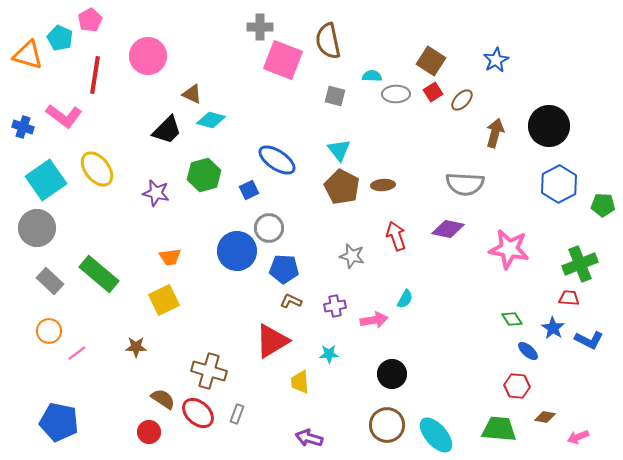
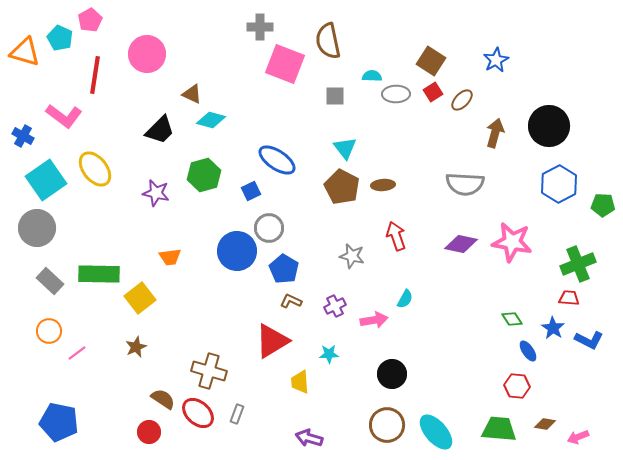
orange triangle at (28, 55): moved 3 px left, 3 px up
pink circle at (148, 56): moved 1 px left, 2 px up
pink square at (283, 60): moved 2 px right, 4 px down
gray square at (335, 96): rotated 15 degrees counterclockwise
blue cross at (23, 127): moved 9 px down; rotated 10 degrees clockwise
black trapezoid at (167, 130): moved 7 px left
cyan triangle at (339, 150): moved 6 px right, 2 px up
yellow ellipse at (97, 169): moved 2 px left
blue square at (249, 190): moved 2 px right, 1 px down
purple diamond at (448, 229): moved 13 px right, 15 px down
pink star at (509, 249): moved 3 px right, 7 px up
green cross at (580, 264): moved 2 px left
blue pentagon at (284, 269): rotated 28 degrees clockwise
green rectangle at (99, 274): rotated 39 degrees counterclockwise
yellow square at (164, 300): moved 24 px left, 2 px up; rotated 12 degrees counterclockwise
purple cross at (335, 306): rotated 15 degrees counterclockwise
brown star at (136, 347): rotated 25 degrees counterclockwise
blue ellipse at (528, 351): rotated 15 degrees clockwise
brown diamond at (545, 417): moved 7 px down
cyan ellipse at (436, 435): moved 3 px up
